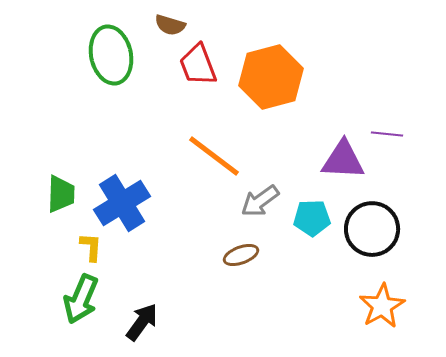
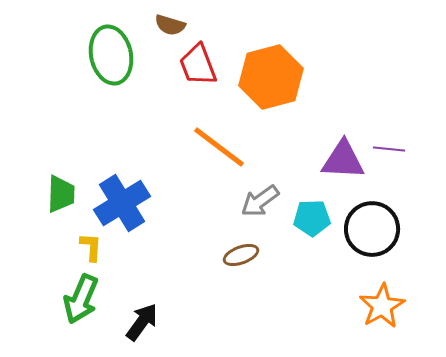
purple line: moved 2 px right, 15 px down
orange line: moved 5 px right, 9 px up
